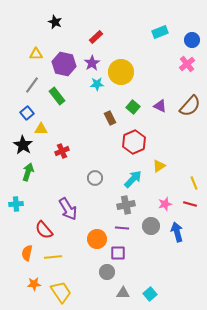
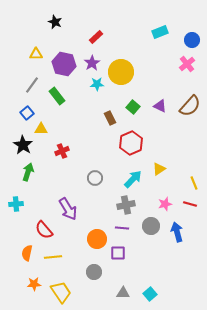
red hexagon at (134, 142): moved 3 px left, 1 px down
yellow triangle at (159, 166): moved 3 px down
gray circle at (107, 272): moved 13 px left
